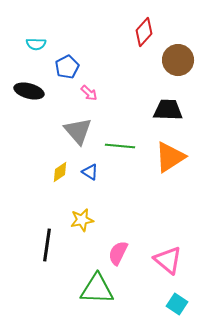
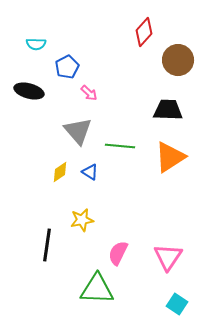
pink triangle: moved 3 px up; rotated 24 degrees clockwise
